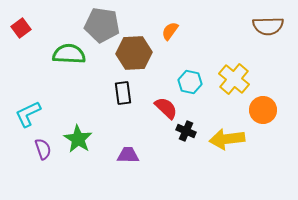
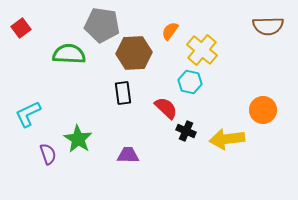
yellow cross: moved 32 px left, 29 px up
purple semicircle: moved 5 px right, 5 px down
